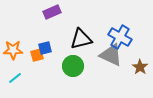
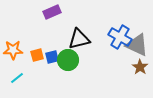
black triangle: moved 2 px left
blue square: moved 7 px right, 9 px down
gray triangle: moved 26 px right, 10 px up
green circle: moved 5 px left, 6 px up
cyan line: moved 2 px right
